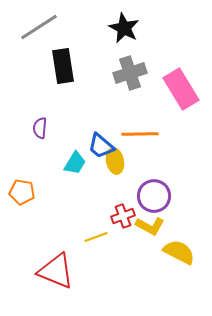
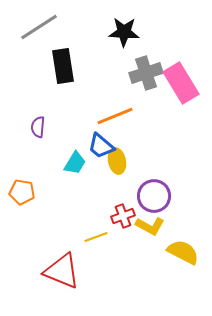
black star: moved 4 px down; rotated 24 degrees counterclockwise
gray cross: moved 16 px right
pink rectangle: moved 6 px up
purple semicircle: moved 2 px left, 1 px up
orange line: moved 25 px left, 18 px up; rotated 21 degrees counterclockwise
yellow ellipse: moved 2 px right
yellow semicircle: moved 4 px right
red triangle: moved 6 px right
